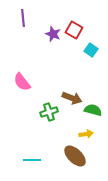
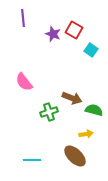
pink semicircle: moved 2 px right
green semicircle: moved 1 px right
